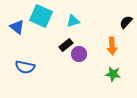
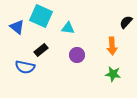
cyan triangle: moved 5 px left, 7 px down; rotated 24 degrees clockwise
black rectangle: moved 25 px left, 5 px down
purple circle: moved 2 px left, 1 px down
